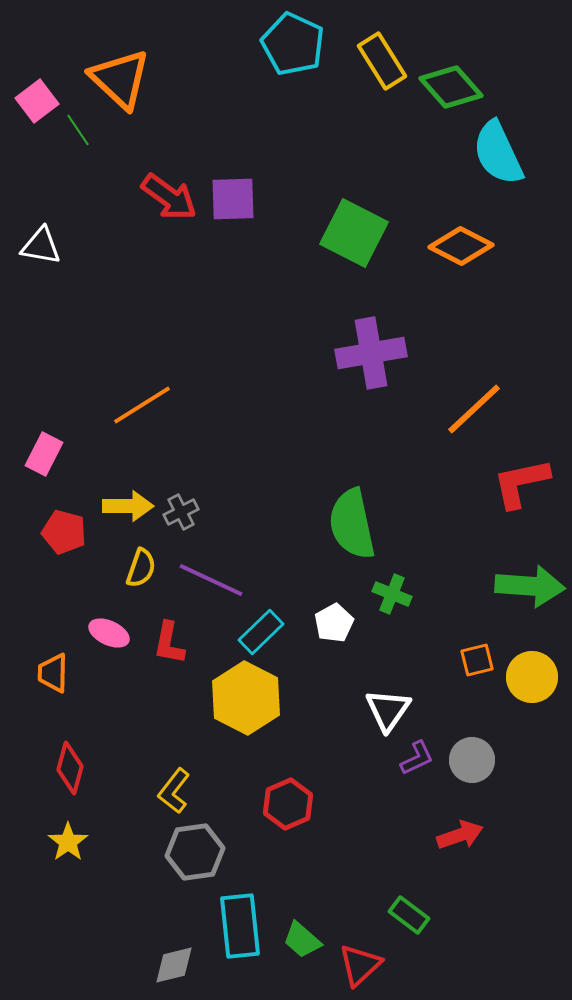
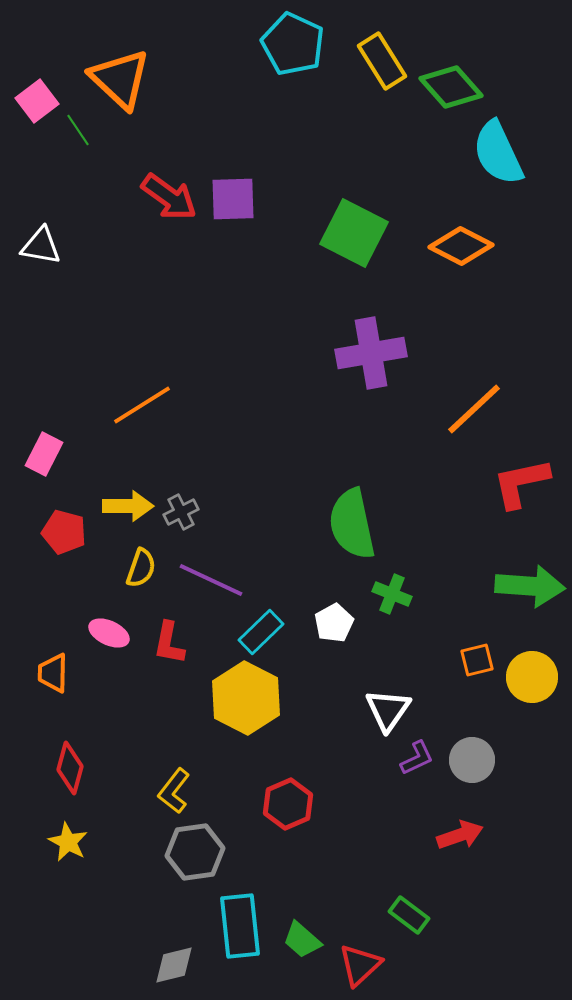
yellow star at (68, 842): rotated 9 degrees counterclockwise
